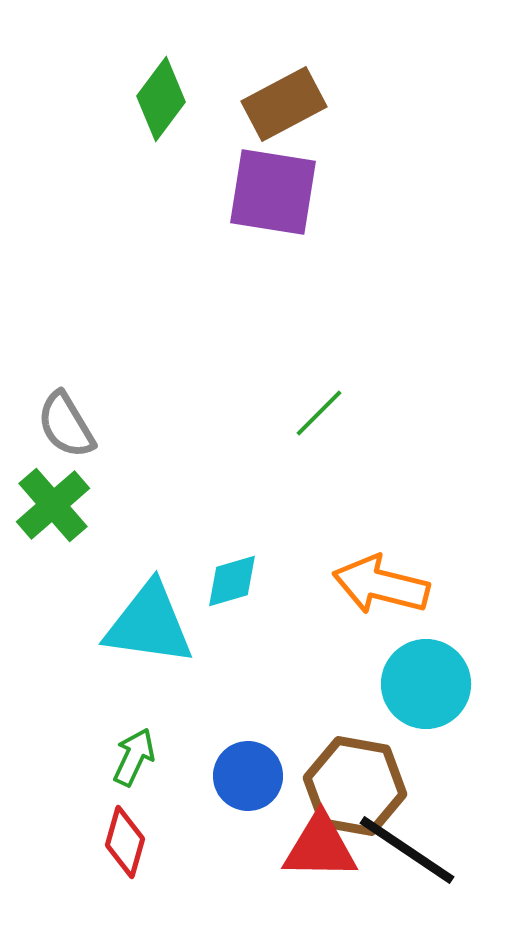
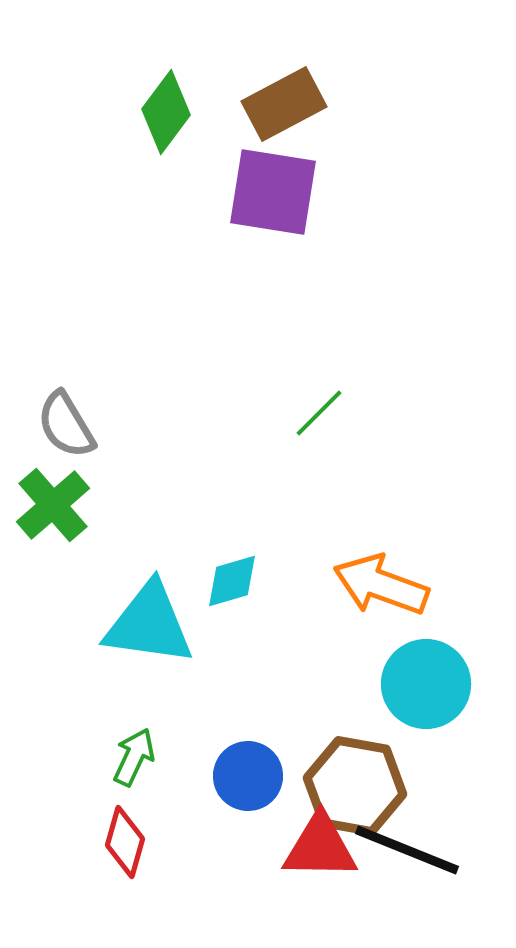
green diamond: moved 5 px right, 13 px down
orange arrow: rotated 6 degrees clockwise
black line: rotated 12 degrees counterclockwise
